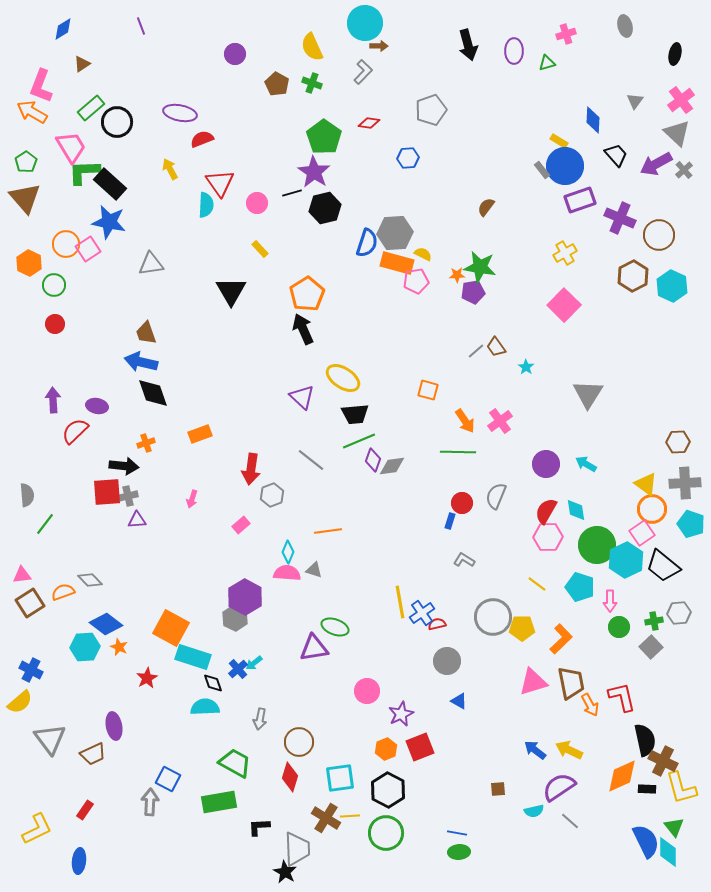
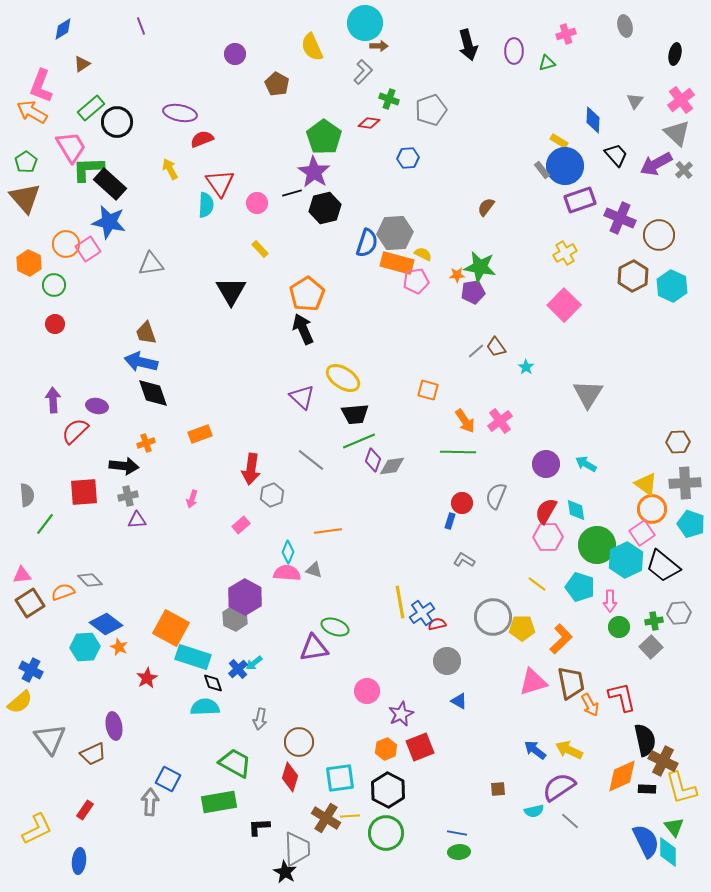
green cross at (312, 83): moved 77 px right, 16 px down
green L-shape at (84, 172): moved 4 px right, 3 px up
red square at (107, 492): moved 23 px left
